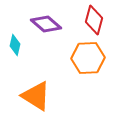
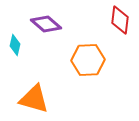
red diamond: moved 26 px right; rotated 8 degrees counterclockwise
orange hexagon: moved 2 px down
orange triangle: moved 2 px left, 3 px down; rotated 16 degrees counterclockwise
